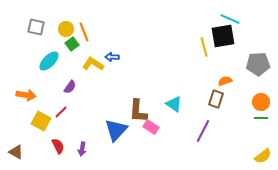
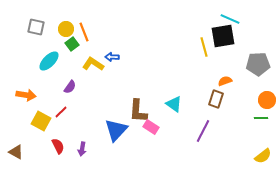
orange circle: moved 6 px right, 2 px up
